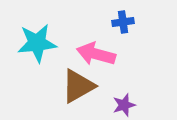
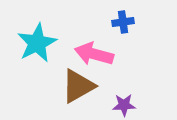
cyan star: rotated 21 degrees counterclockwise
pink arrow: moved 2 px left
purple star: rotated 15 degrees clockwise
